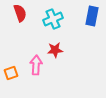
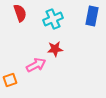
red star: moved 1 px up
pink arrow: rotated 60 degrees clockwise
orange square: moved 1 px left, 7 px down
